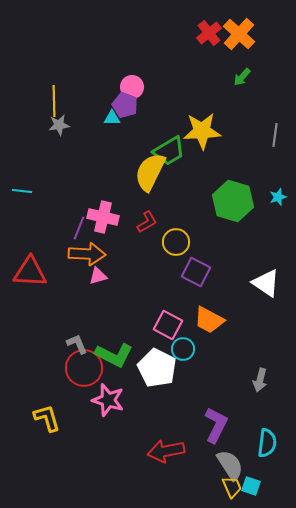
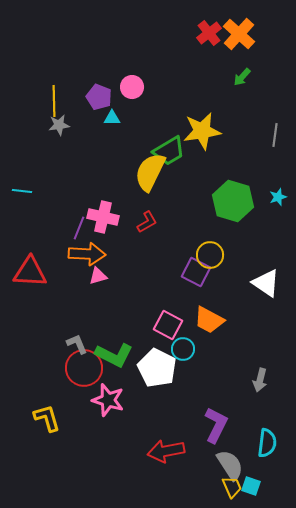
purple pentagon: moved 26 px left, 8 px up
yellow star: rotated 6 degrees counterclockwise
yellow circle: moved 34 px right, 13 px down
